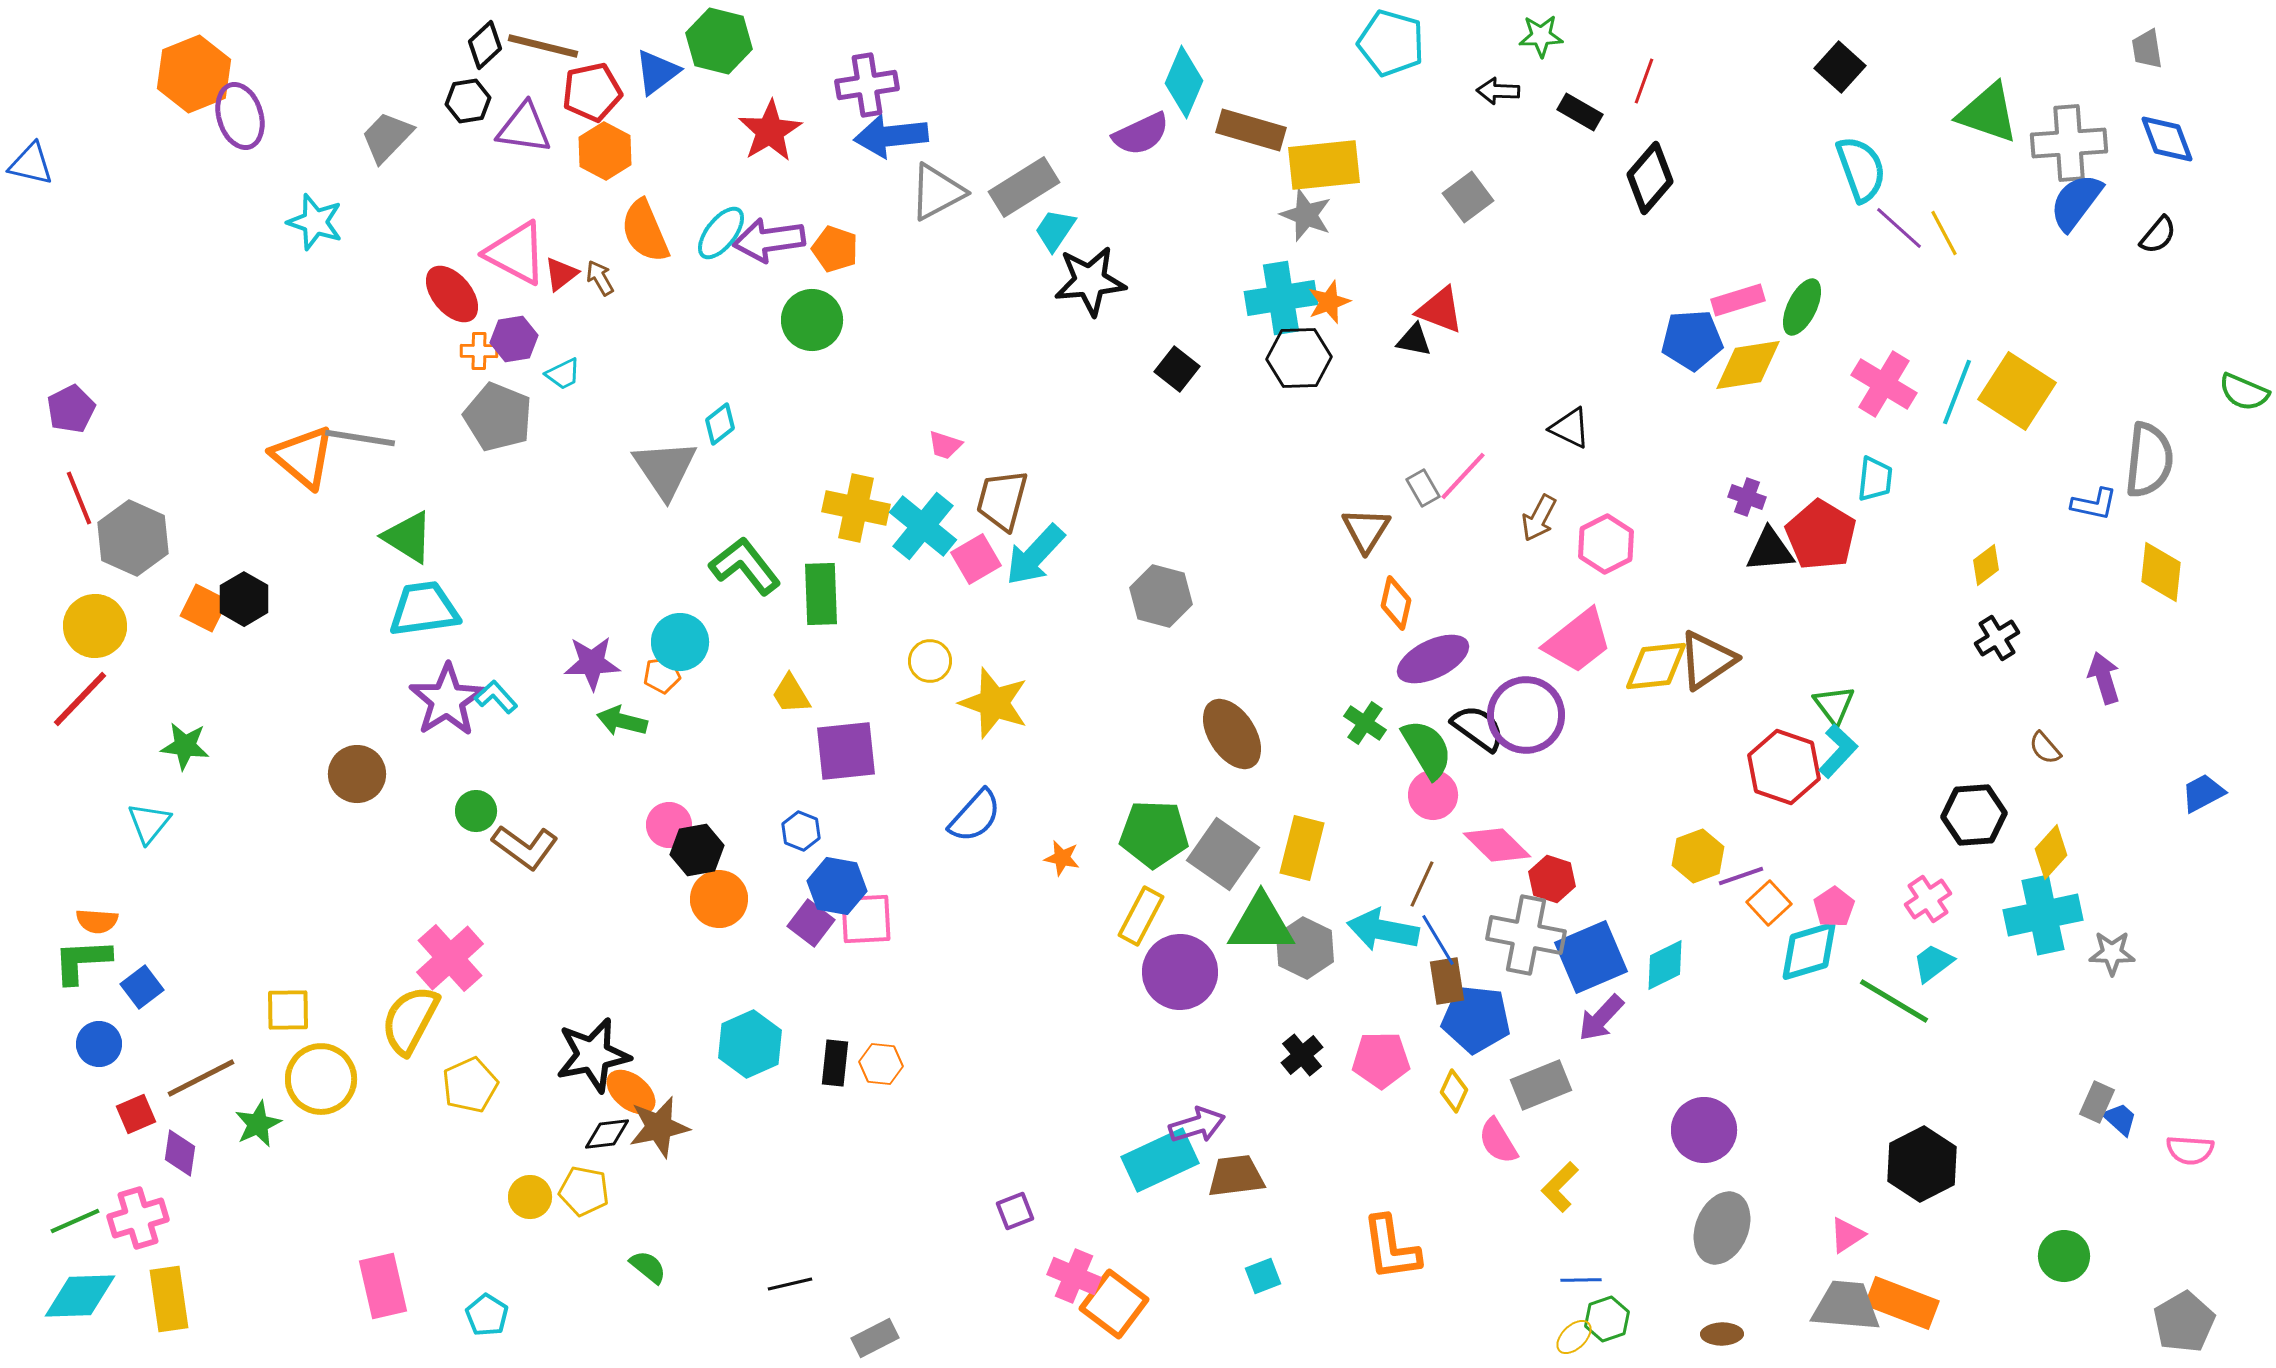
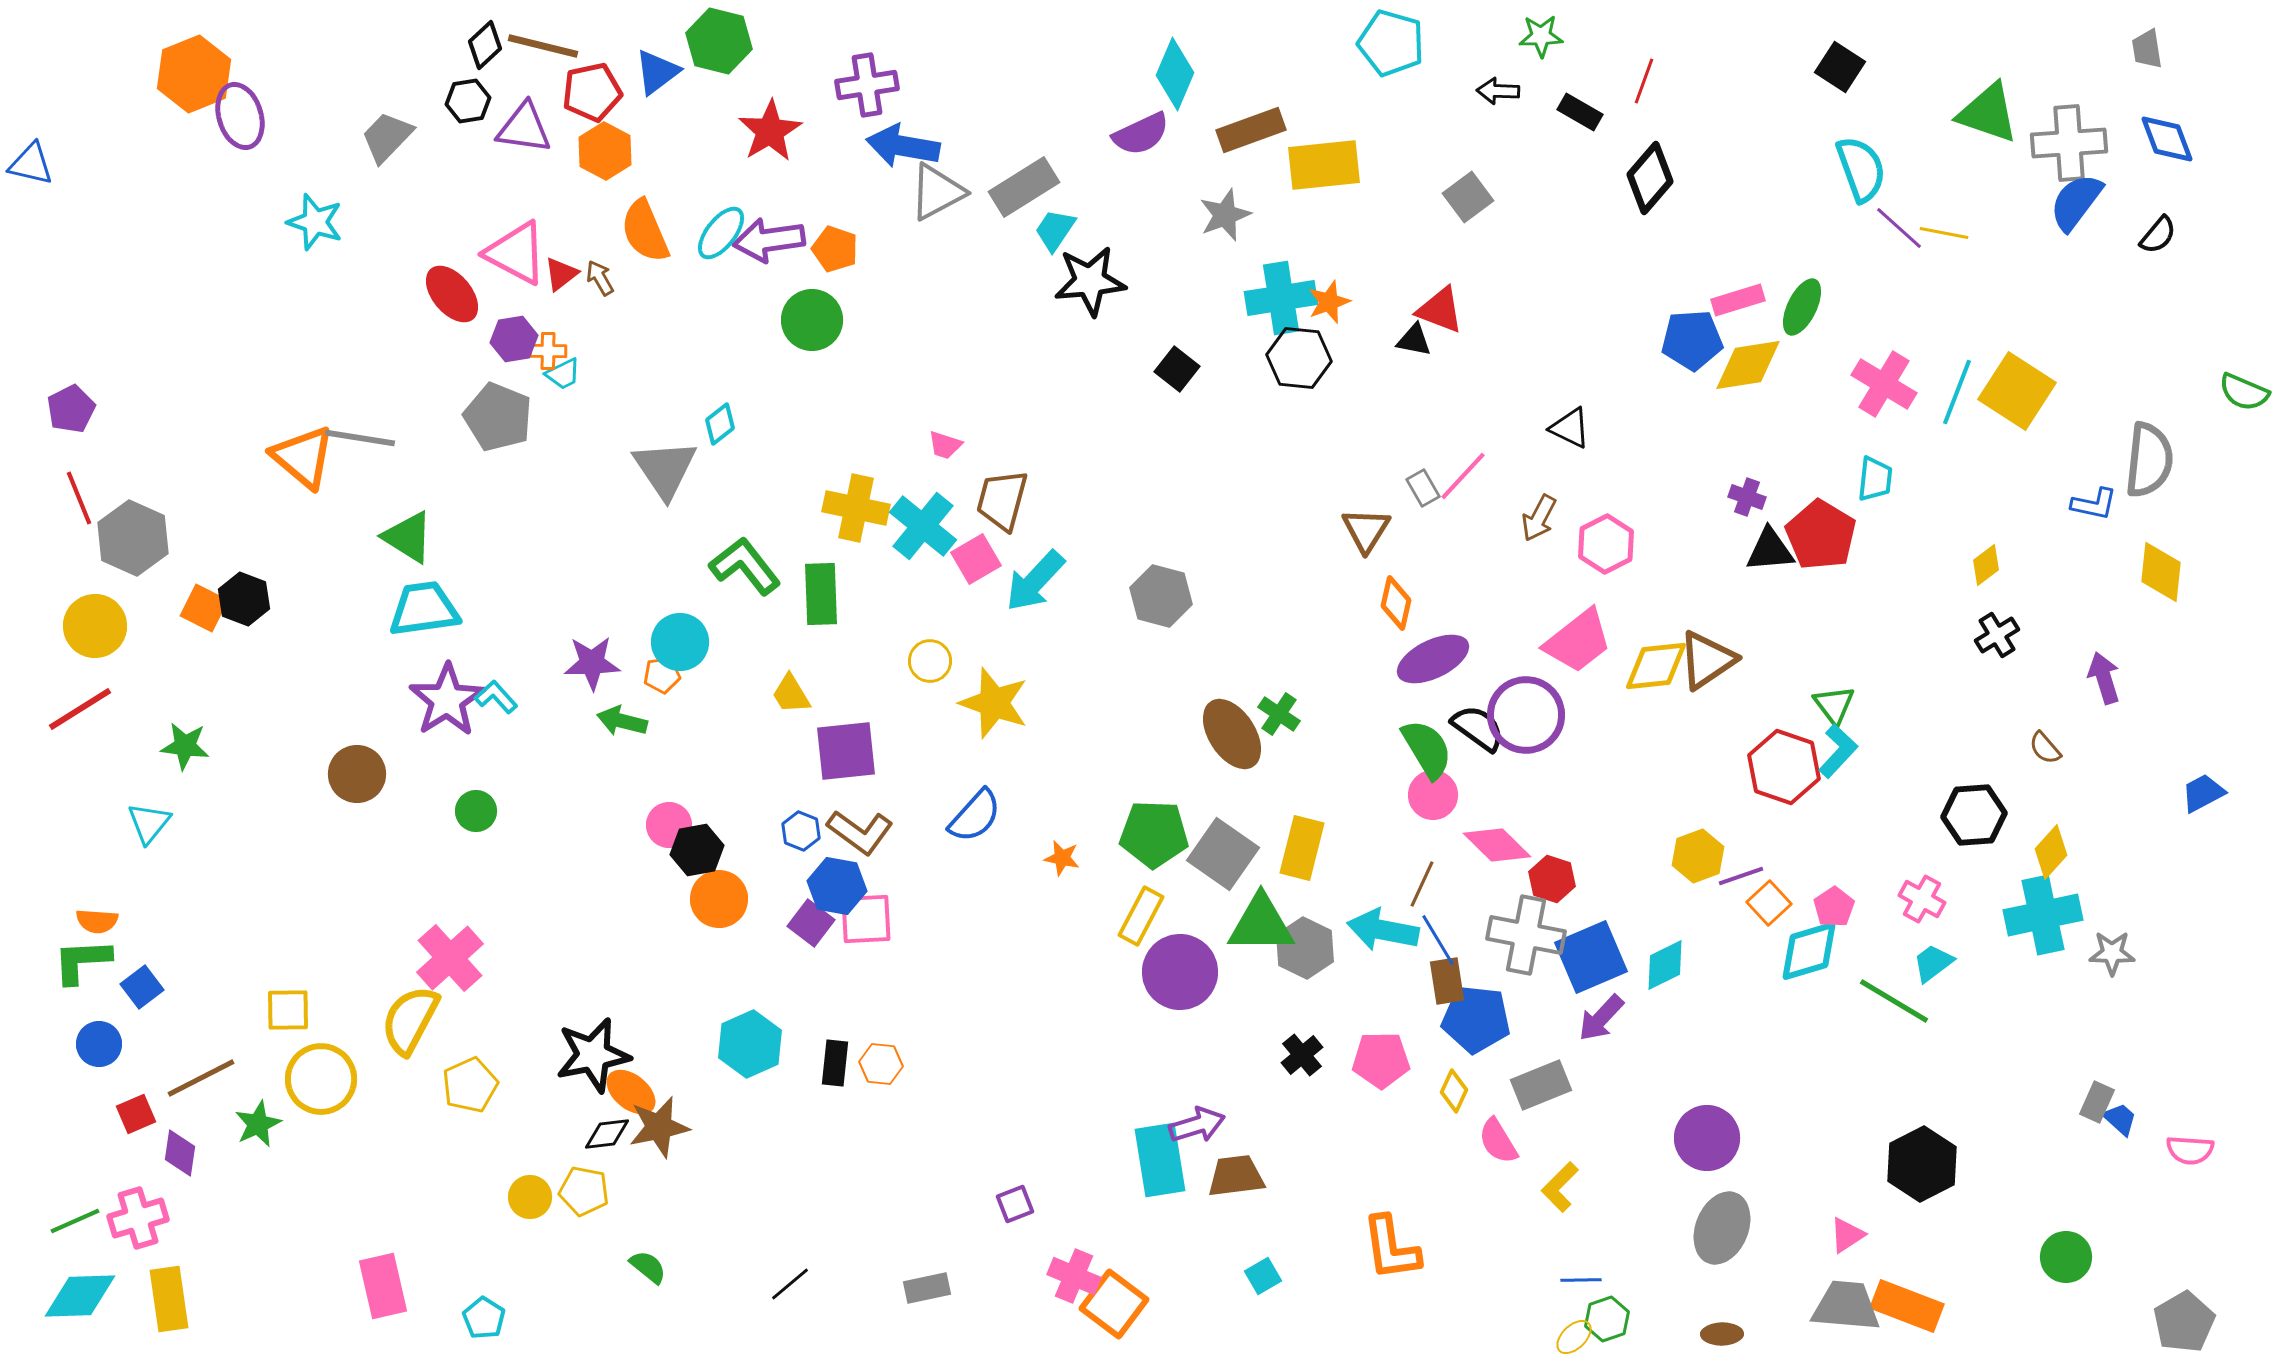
black square at (1840, 67): rotated 9 degrees counterclockwise
cyan diamond at (1184, 82): moved 9 px left, 8 px up
brown rectangle at (1251, 130): rotated 36 degrees counterclockwise
blue arrow at (891, 136): moved 12 px right, 10 px down; rotated 16 degrees clockwise
gray star at (1306, 215): moved 81 px left; rotated 30 degrees clockwise
yellow line at (1944, 233): rotated 51 degrees counterclockwise
orange cross at (479, 351): moved 69 px right
black hexagon at (1299, 358): rotated 8 degrees clockwise
cyan arrow at (1035, 555): moved 26 px down
black hexagon at (244, 599): rotated 9 degrees counterclockwise
black cross at (1997, 638): moved 3 px up
red line at (80, 699): moved 10 px down; rotated 14 degrees clockwise
green cross at (1365, 723): moved 86 px left, 9 px up
brown L-shape at (525, 847): moved 335 px right, 15 px up
pink cross at (1928, 899): moved 6 px left; rotated 27 degrees counterclockwise
purple circle at (1704, 1130): moved 3 px right, 8 px down
cyan rectangle at (1160, 1160): rotated 74 degrees counterclockwise
purple square at (1015, 1211): moved 7 px up
green circle at (2064, 1256): moved 2 px right, 1 px down
cyan square at (1263, 1276): rotated 9 degrees counterclockwise
black line at (790, 1284): rotated 27 degrees counterclockwise
orange rectangle at (1902, 1303): moved 5 px right, 3 px down
cyan pentagon at (487, 1315): moved 3 px left, 3 px down
gray rectangle at (875, 1338): moved 52 px right, 50 px up; rotated 15 degrees clockwise
